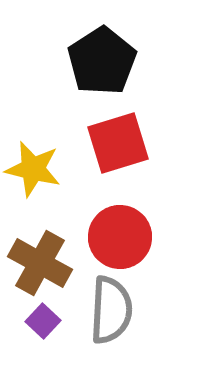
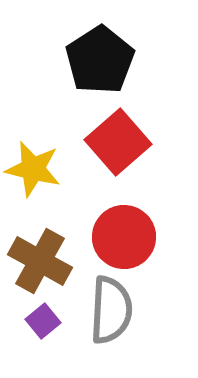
black pentagon: moved 2 px left, 1 px up
red square: moved 1 px up; rotated 24 degrees counterclockwise
red circle: moved 4 px right
brown cross: moved 2 px up
purple square: rotated 8 degrees clockwise
